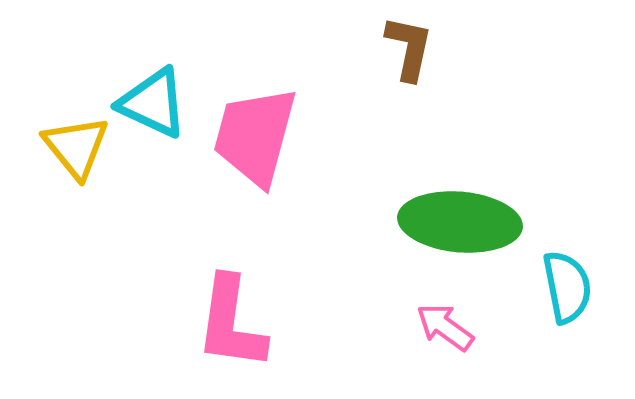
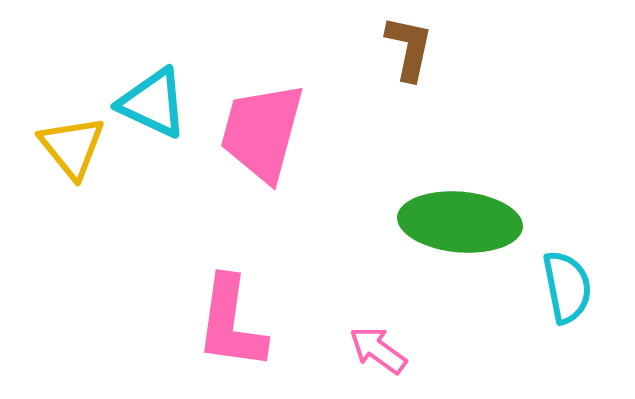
pink trapezoid: moved 7 px right, 4 px up
yellow triangle: moved 4 px left
pink arrow: moved 67 px left, 23 px down
